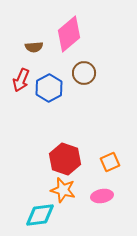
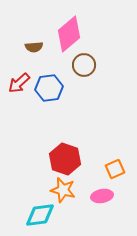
brown circle: moved 8 px up
red arrow: moved 2 px left, 3 px down; rotated 25 degrees clockwise
blue hexagon: rotated 20 degrees clockwise
orange square: moved 5 px right, 7 px down
